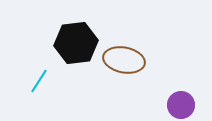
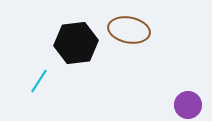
brown ellipse: moved 5 px right, 30 px up
purple circle: moved 7 px right
